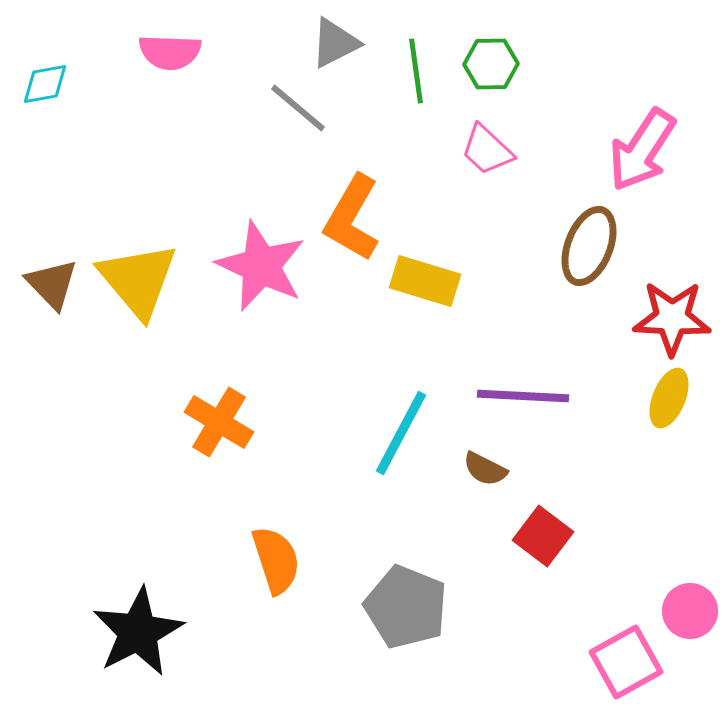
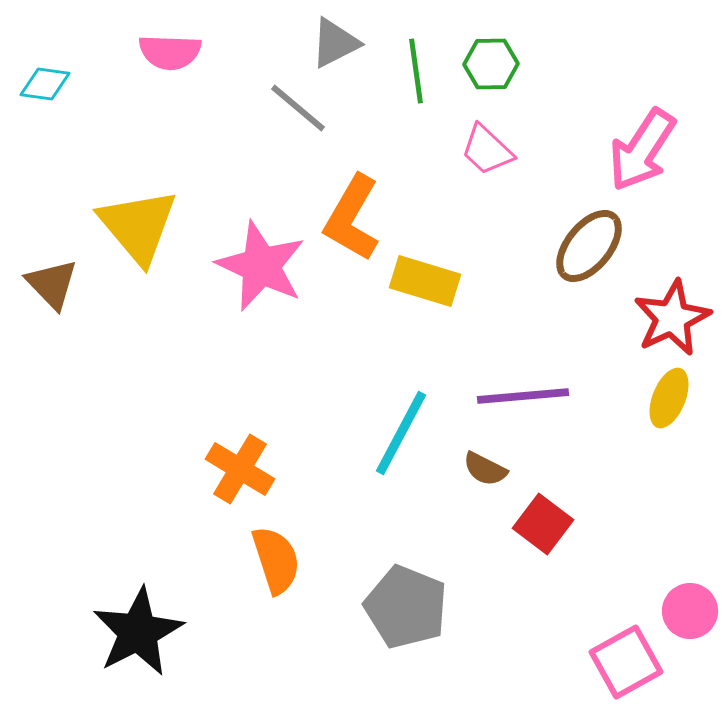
cyan diamond: rotated 18 degrees clockwise
brown ellipse: rotated 18 degrees clockwise
yellow triangle: moved 54 px up
red star: rotated 28 degrees counterclockwise
purple line: rotated 8 degrees counterclockwise
orange cross: moved 21 px right, 47 px down
red square: moved 12 px up
